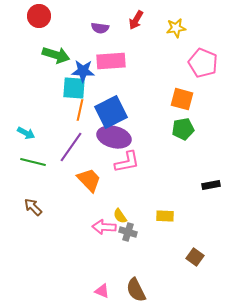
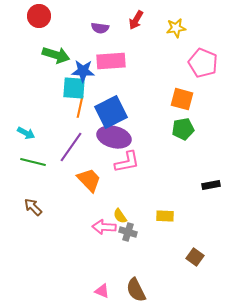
orange line: moved 3 px up
